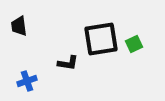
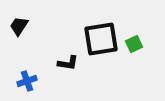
black trapezoid: rotated 40 degrees clockwise
